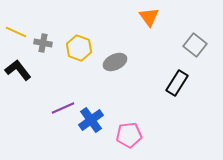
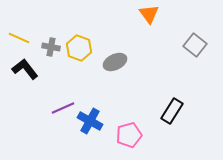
orange triangle: moved 3 px up
yellow line: moved 3 px right, 6 px down
gray cross: moved 8 px right, 4 px down
black L-shape: moved 7 px right, 1 px up
black rectangle: moved 5 px left, 28 px down
blue cross: moved 1 px left, 1 px down; rotated 25 degrees counterclockwise
pink pentagon: rotated 10 degrees counterclockwise
